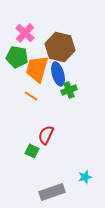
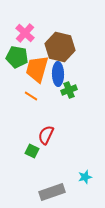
blue ellipse: rotated 15 degrees clockwise
